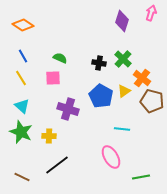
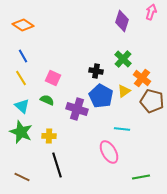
pink arrow: moved 1 px up
green semicircle: moved 13 px left, 42 px down
black cross: moved 3 px left, 8 px down
pink square: rotated 28 degrees clockwise
purple cross: moved 9 px right
pink ellipse: moved 2 px left, 5 px up
black line: rotated 70 degrees counterclockwise
